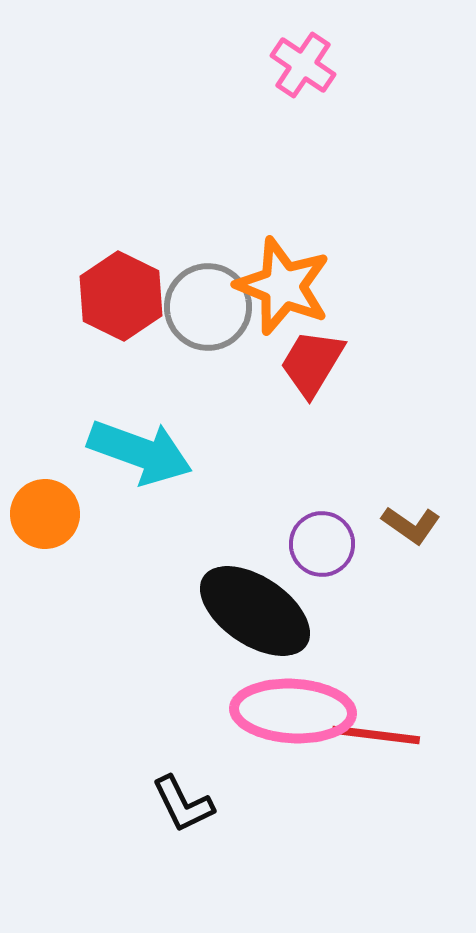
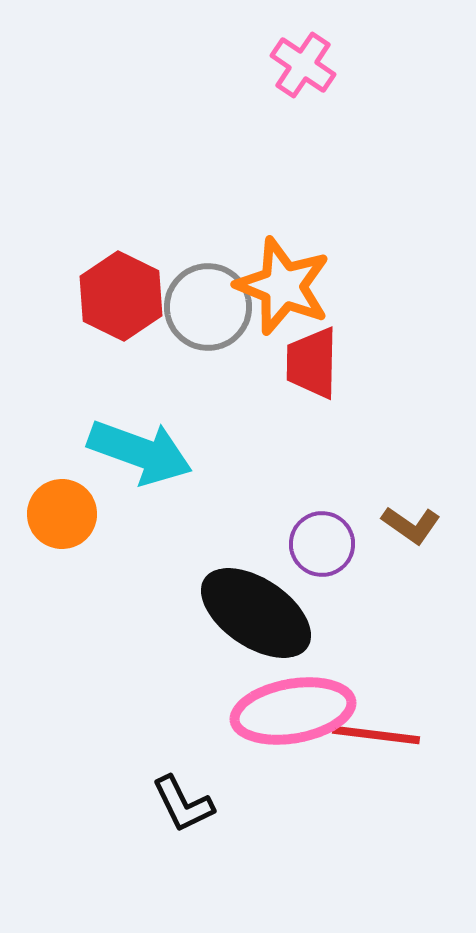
red trapezoid: rotated 30 degrees counterclockwise
orange circle: moved 17 px right
black ellipse: moved 1 px right, 2 px down
pink ellipse: rotated 13 degrees counterclockwise
